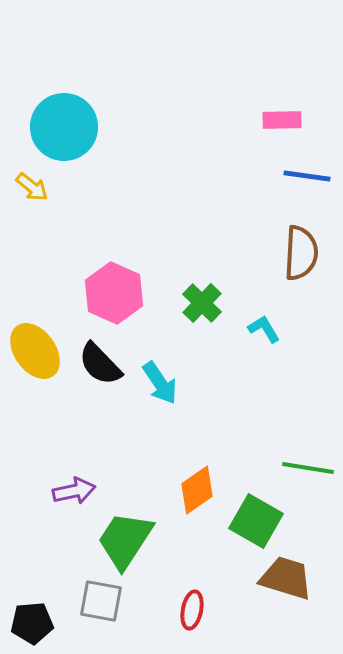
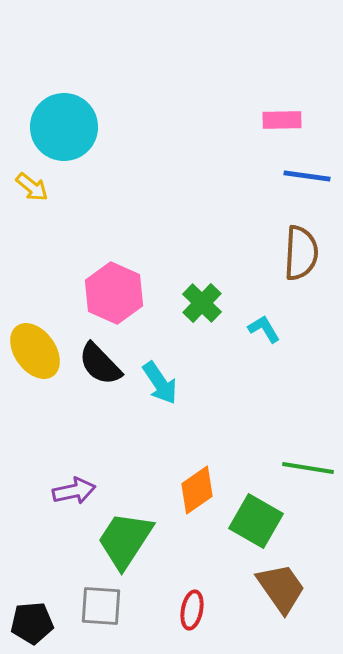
brown trapezoid: moved 5 px left, 10 px down; rotated 38 degrees clockwise
gray square: moved 5 px down; rotated 6 degrees counterclockwise
